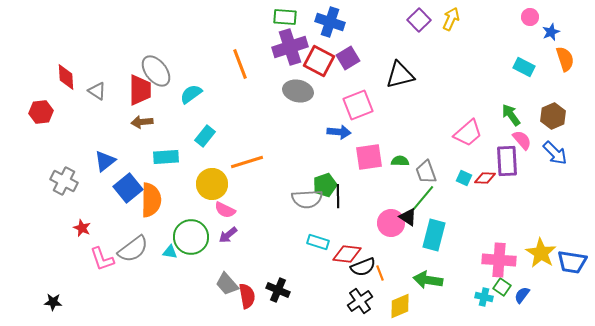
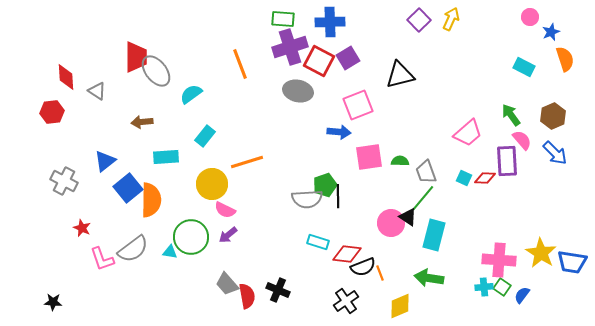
green rectangle at (285, 17): moved 2 px left, 2 px down
blue cross at (330, 22): rotated 20 degrees counterclockwise
red trapezoid at (140, 90): moved 4 px left, 33 px up
red hexagon at (41, 112): moved 11 px right
green arrow at (428, 280): moved 1 px right, 2 px up
cyan cross at (484, 297): moved 10 px up; rotated 18 degrees counterclockwise
black cross at (360, 301): moved 14 px left
